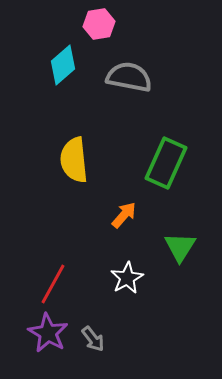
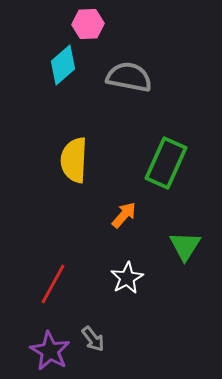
pink hexagon: moved 11 px left; rotated 8 degrees clockwise
yellow semicircle: rotated 9 degrees clockwise
green triangle: moved 5 px right, 1 px up
purple star: moved 2 px right, 18 px down
